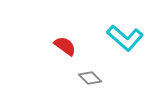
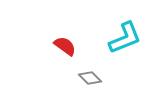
cyan L-shape: rotated 63 degrees counterclockwise
